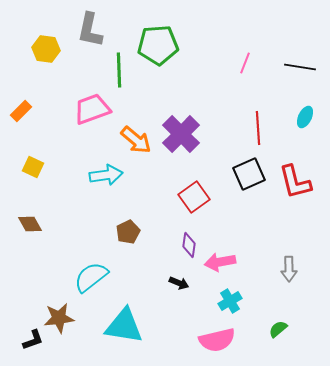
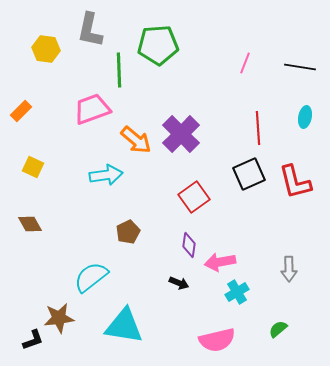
cyan ellipse: rotated 15 degrees counterclockwise
cyan cross: moved 7 px right, 9 px up
